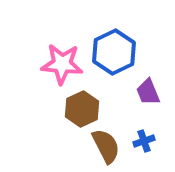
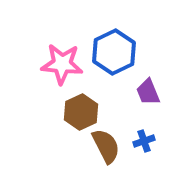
brown hexagon: moved 1 px left, 3 px down
